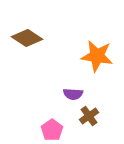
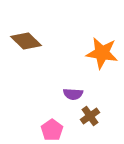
brown diamond: moved 1 px left, 3 px down; rotated 12 degrees clockwise
orange star: moved 5 px right, 3 px up
brown cross: moved 1 px right
